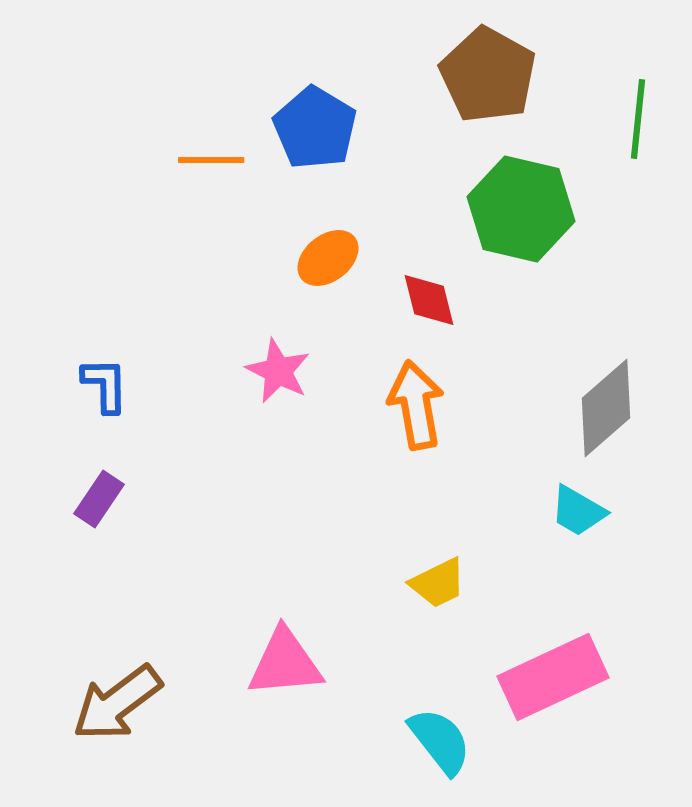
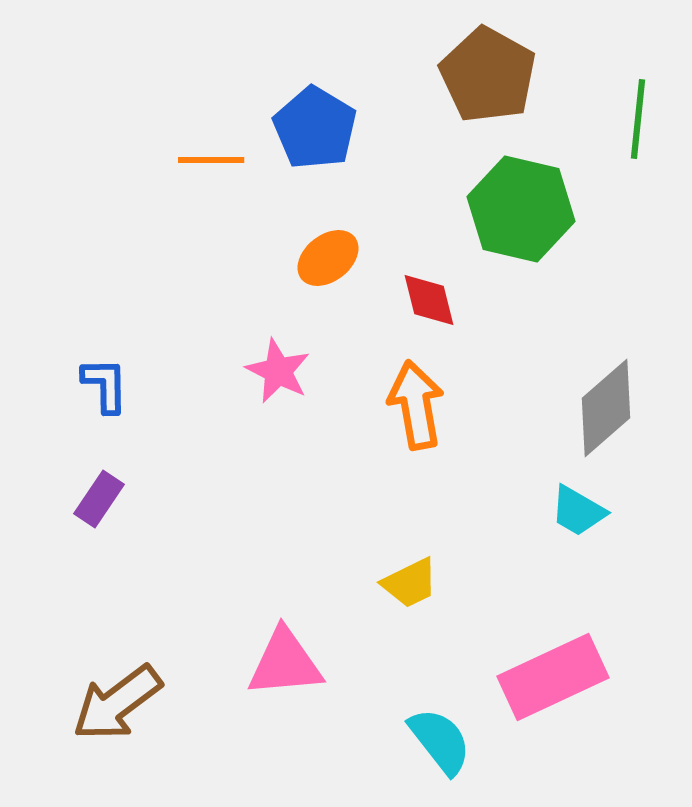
yellow trapezoid: moved 28 px left
